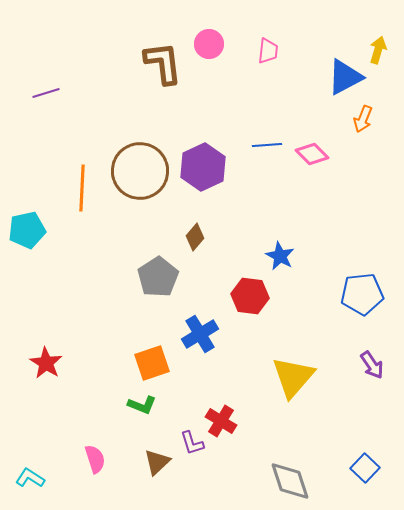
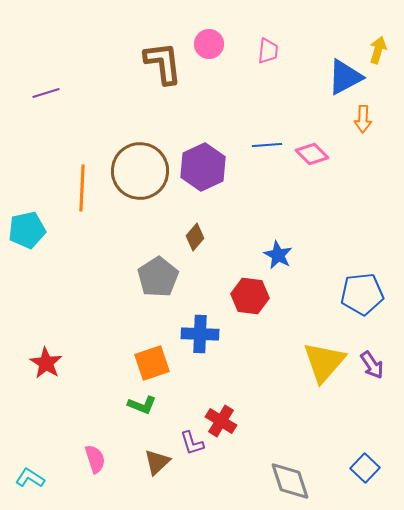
orange arrow: rotated 20 degrees counterclockwise
blue star: moved 2 px left, 1 px up
blue cross: rotated 33 degrees clockwise
yellow triangle: moved 31 px right, 15 px up
